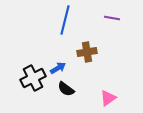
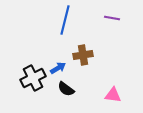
brown cross: moved 4 px left, 3 px down
pink triangle: moved 5 px right, 3 px up; rotated 42 degrees clockwise
